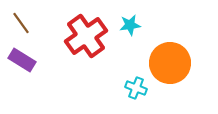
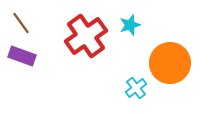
cyan star: rotated 10 degrees counterclockwise
purple rectangle: moved 4 px up; rotated 12 degrees counterclockwise
cyan cross: rotated 30 degrees clockwise
